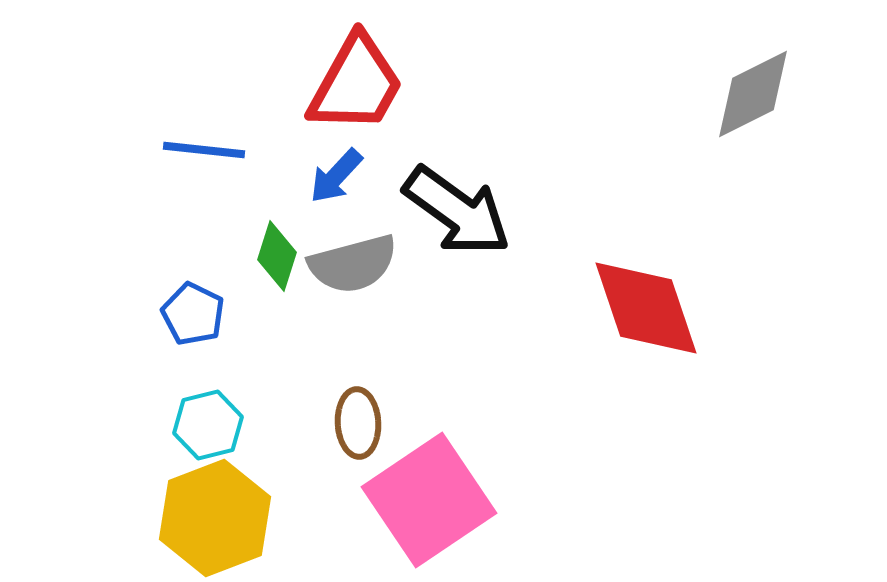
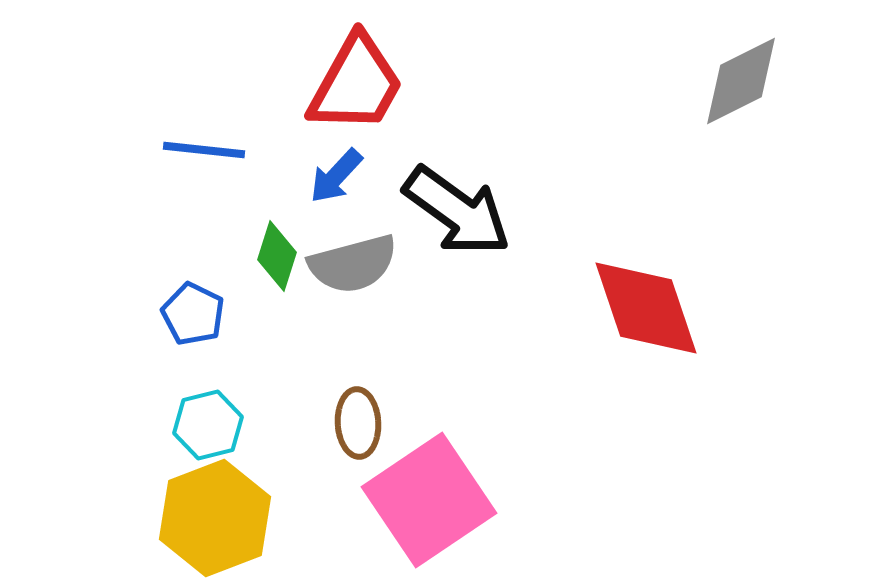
gray diamond: moved 12 px left, 13 px up
